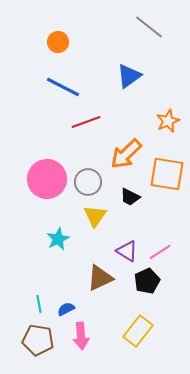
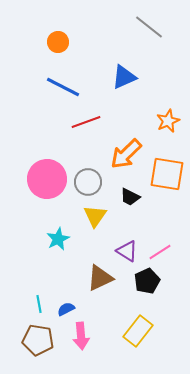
blue triangle: moved 5 px left, 1 px down; rotated 12 degrees clockwise
